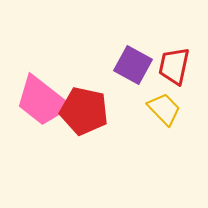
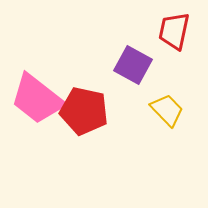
red trapezoid: moved 35 px up
pink trapezoid: moved 5 px left, 2 px up
yellow trapezoid: moved 3 px right, 1 px down
